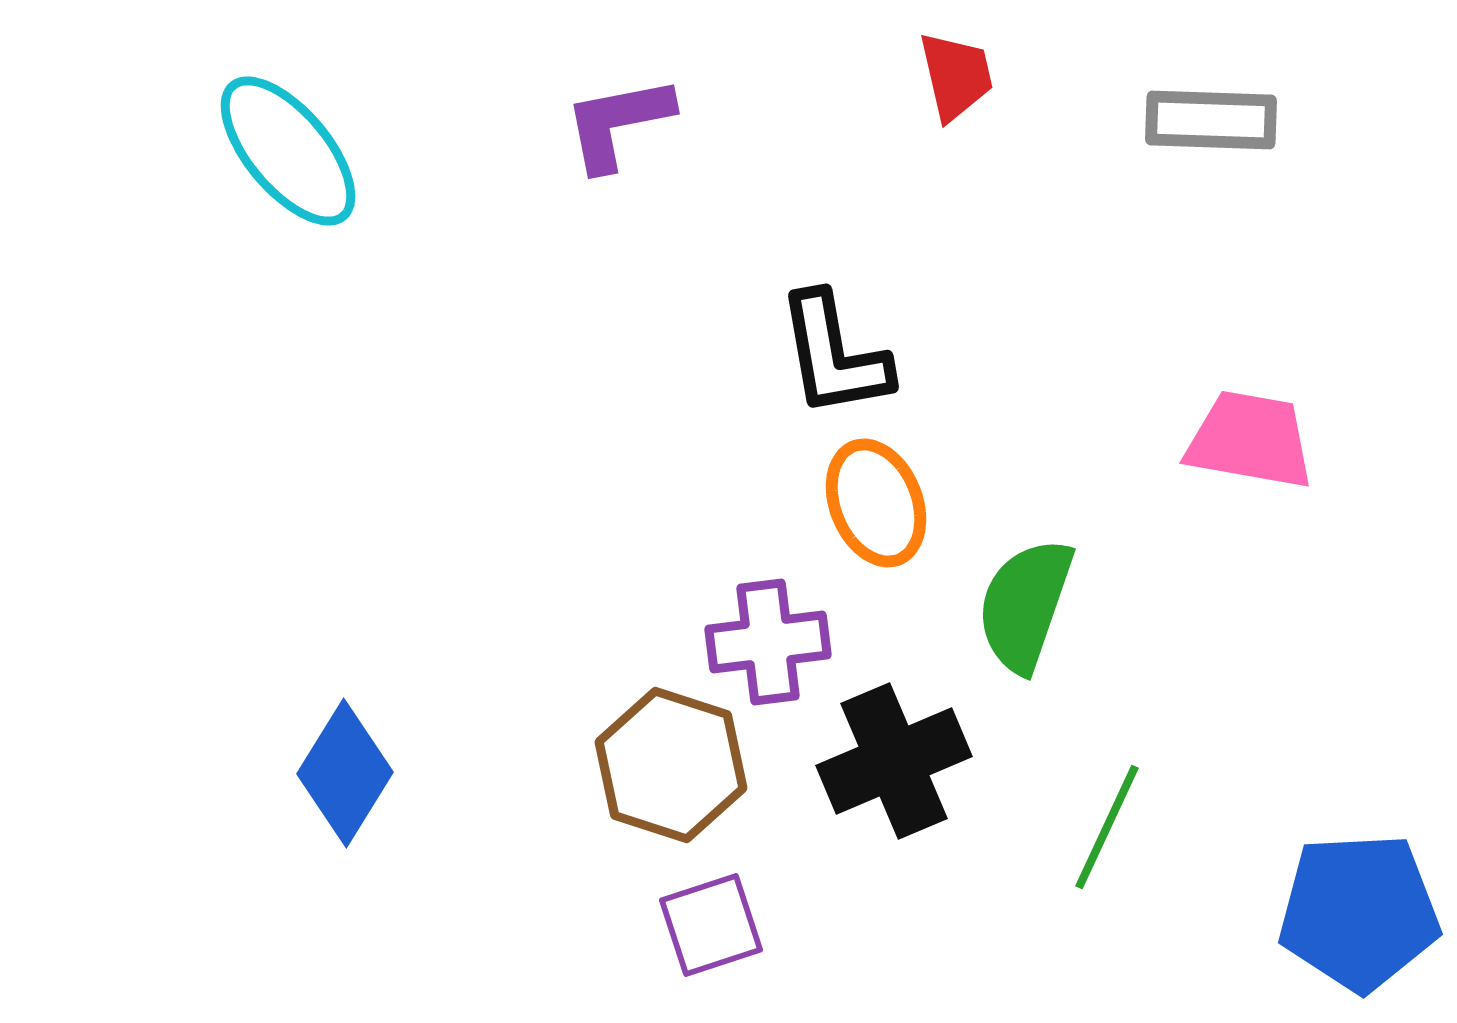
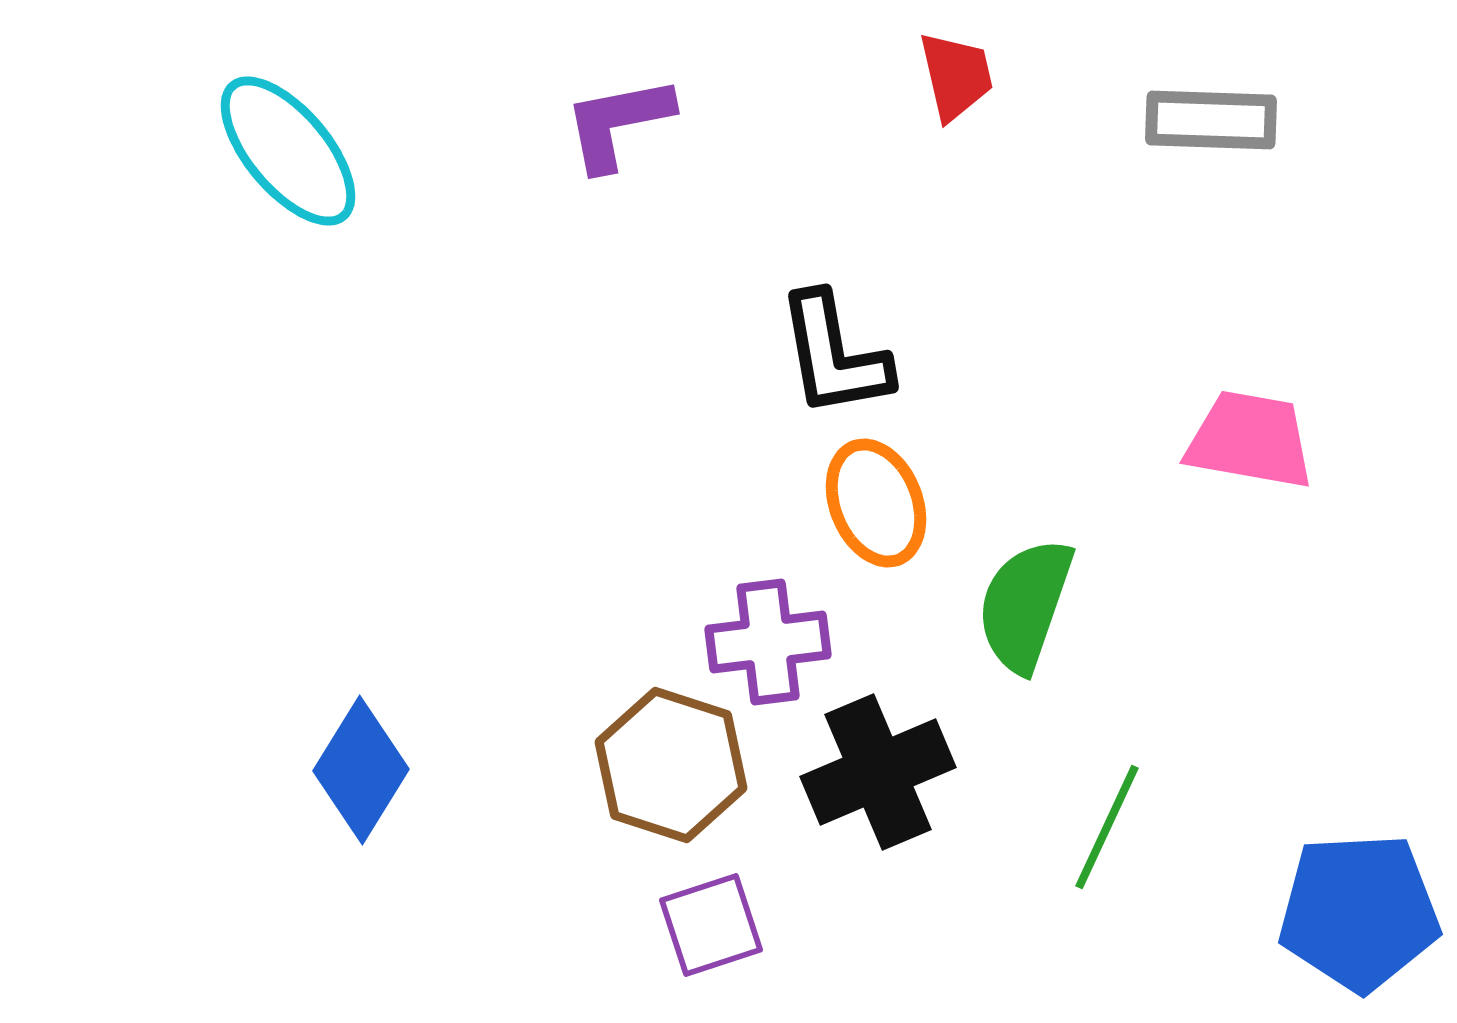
black cross: moved 16 px left, 11 px down
blue diamond: moved 16 px right, 3 px up
